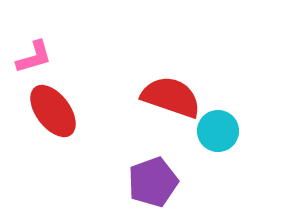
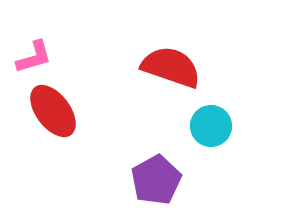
red semicircle: moved 30 px up
cyan circle: moved 7 px left, 5 px up
purple pentagon: moved 3 px right, 2 px up; rotated 9 degrees counterclockwise
